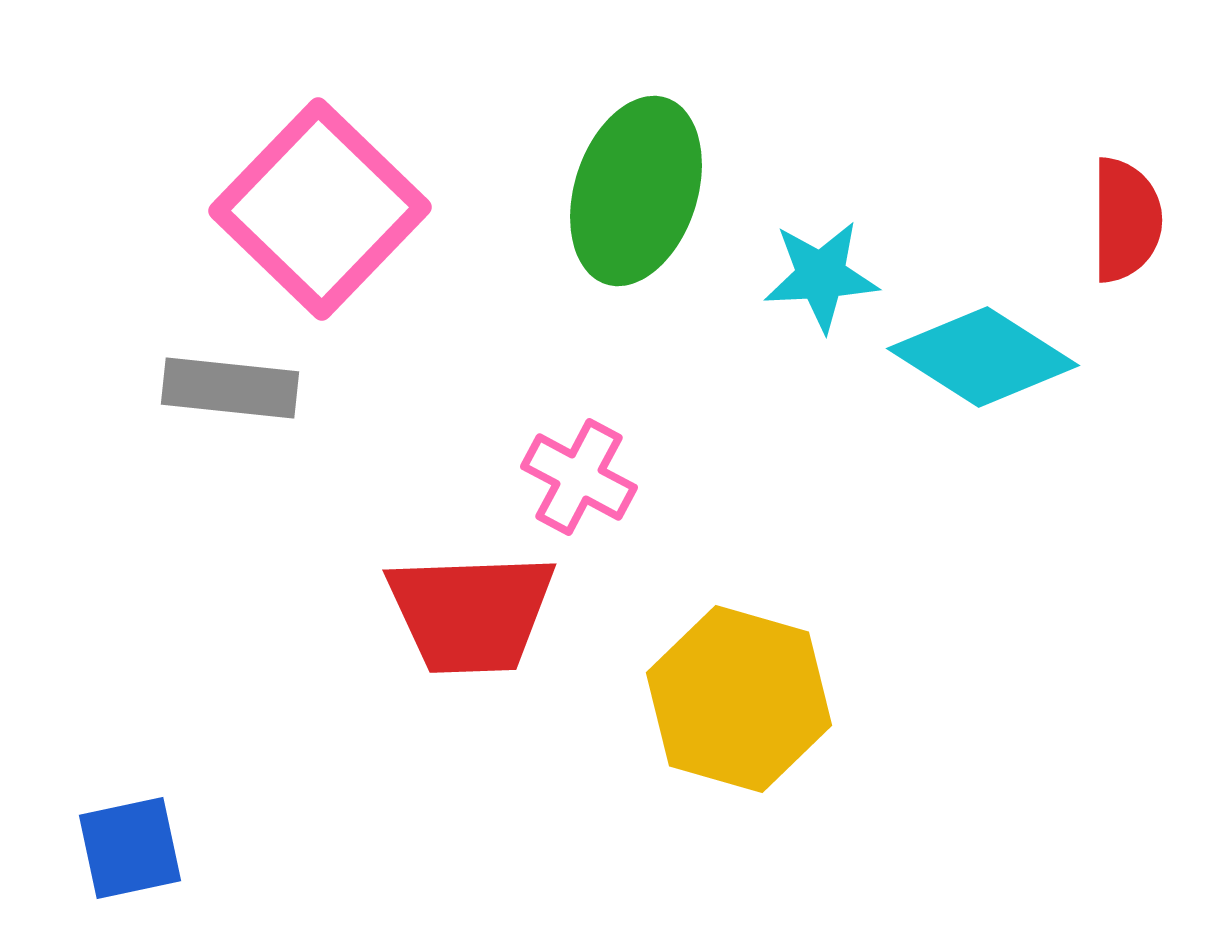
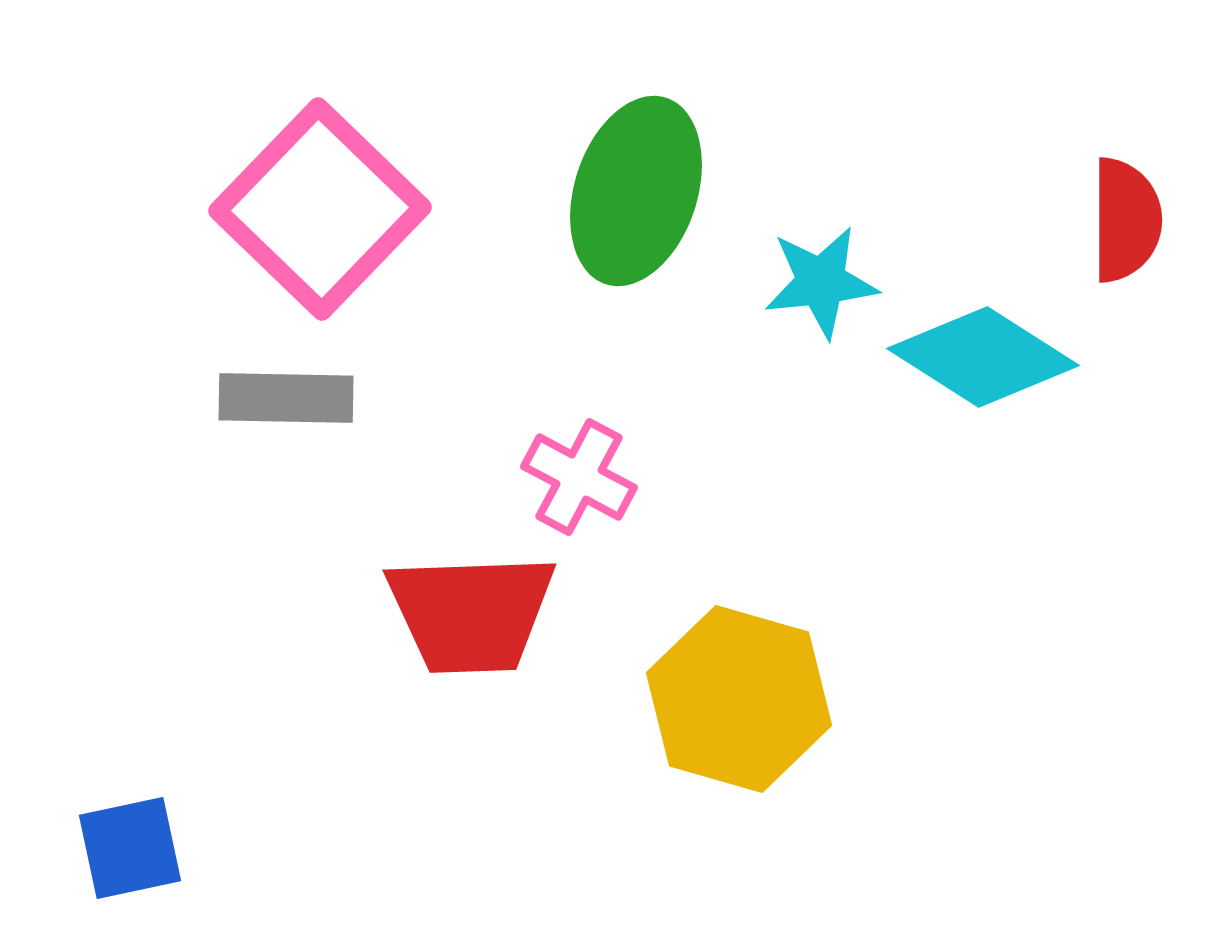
cyan star: moved 6 px down; rotated 3 degrees counterclockwise
gray rectangle: moved 56 px right, 10 px down; rotated 5 degrees counterclockwise
